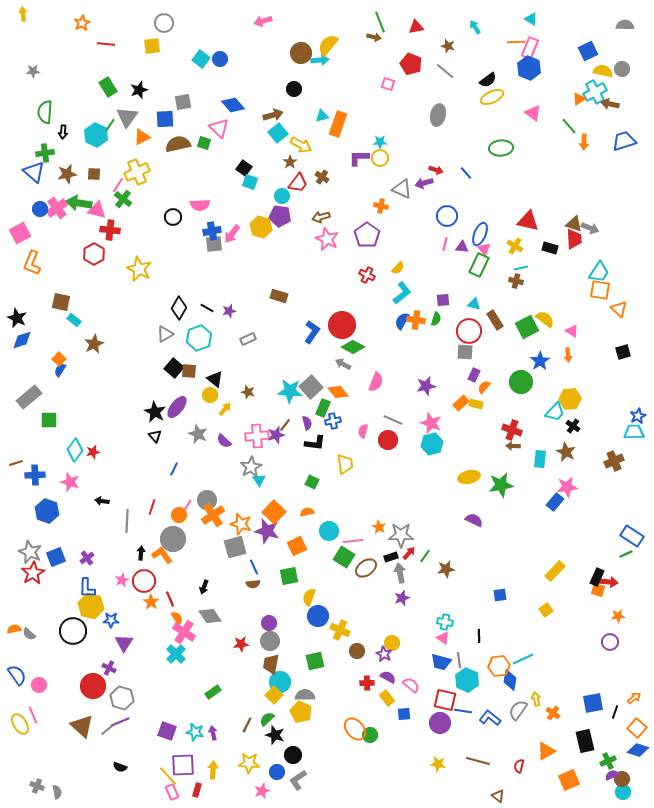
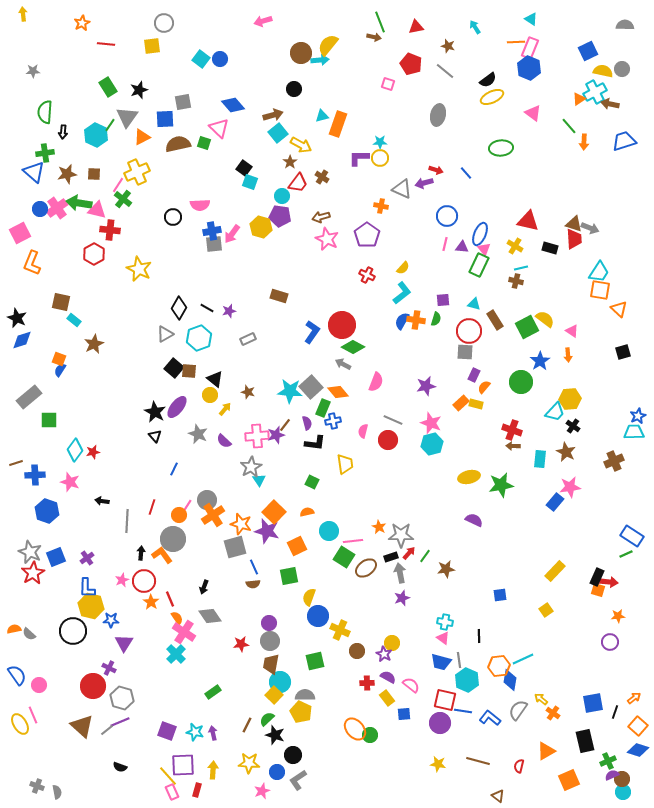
yellow semicircle at (398, 268): moved 5 px right
orange square at (59, 359): rotated 24 degrees counterclockwise
pink star at (567, 487): moved 3 px right
yellow arrow at (536, 699): moved 5 px right; rotated 40 degrees counterclockwise
orange square at (637, 728): moved 1 px right, 2 px up
